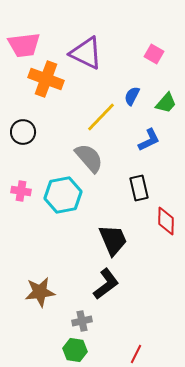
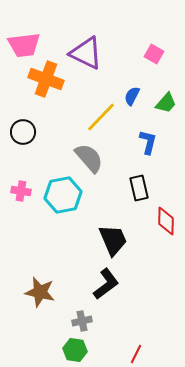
blue L-shape: moved 1 px left, 2 px down; rotated 50 degrees counterclockwise
brown star: rotated 20 degrees clockwise
